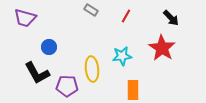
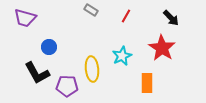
cyan star: rotated 18 degrees counterclockwise
orange rectangle: moved 14 px right, 7 px up
